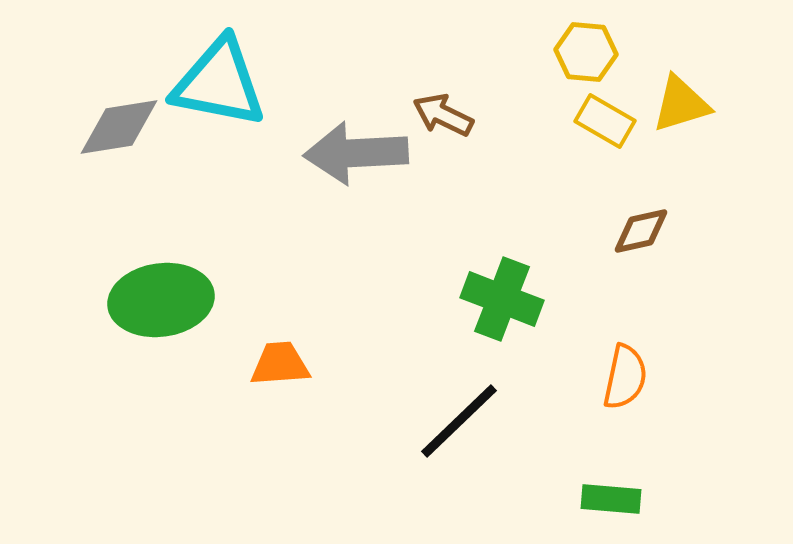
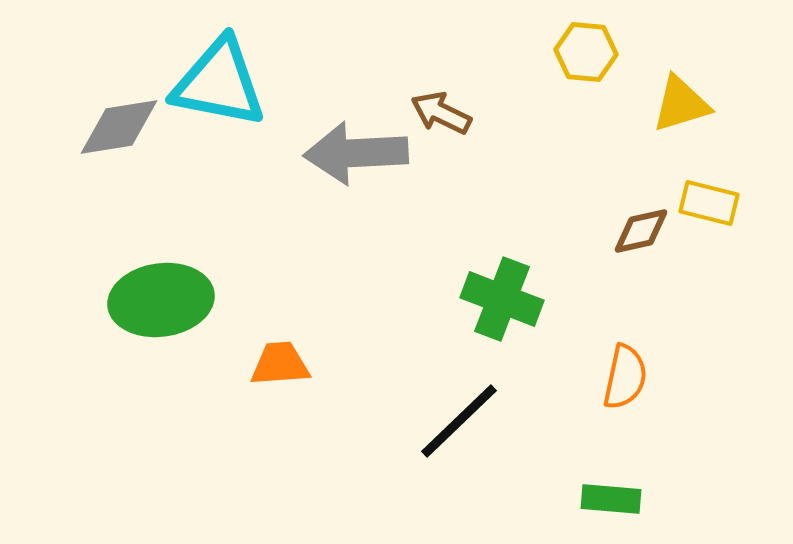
brown arrow: moved 2 px left, 2 px up
yellow rectangle: moved 104 px right, 82 px down; rotated 16 degrees counterclockwise
